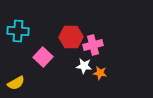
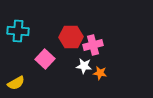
pink square: moved 2 px right, 2 px down
